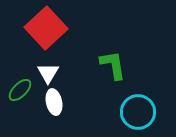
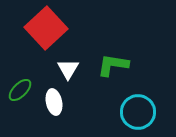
green L-shape: rotated 72 degrees counterclockwise
white triangle: moved 20 px right, 4 px up
